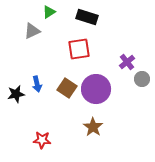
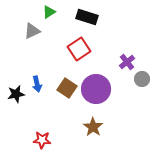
red square: rotated 25 degrees counterclockwise
